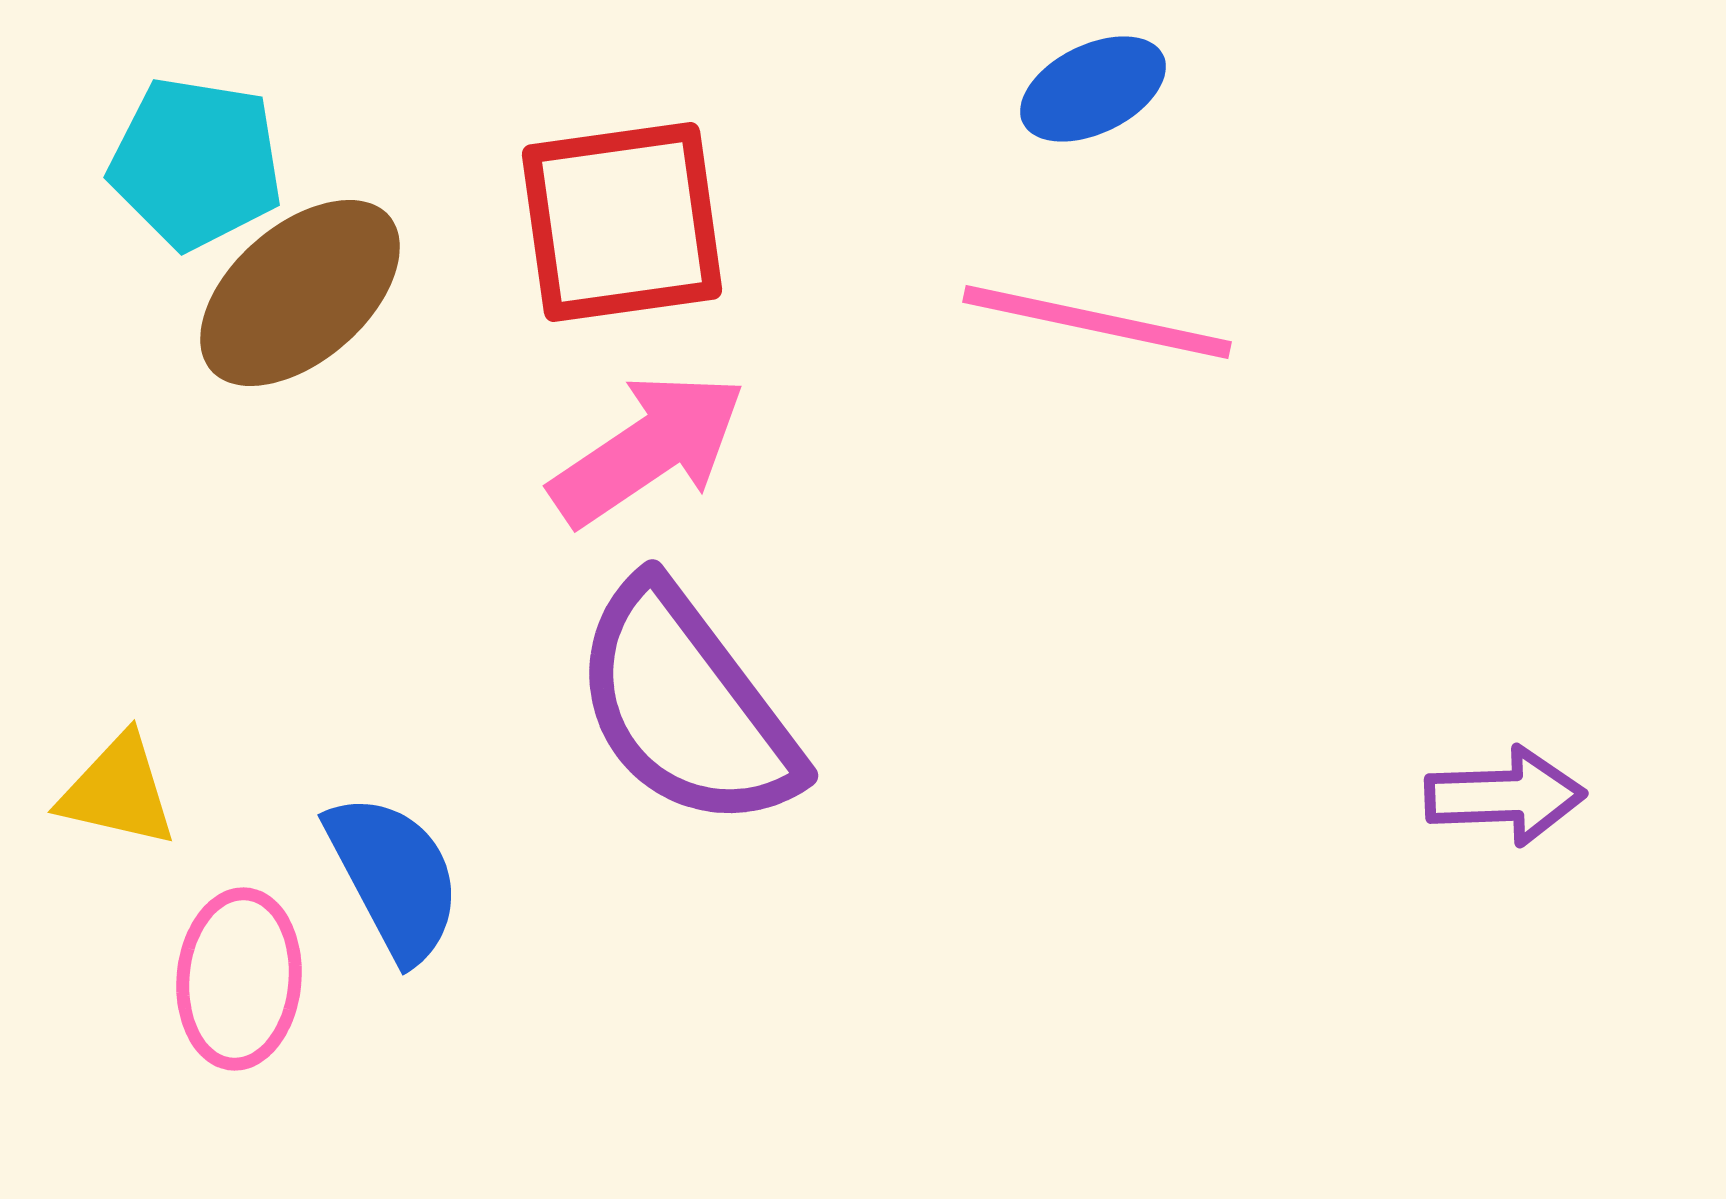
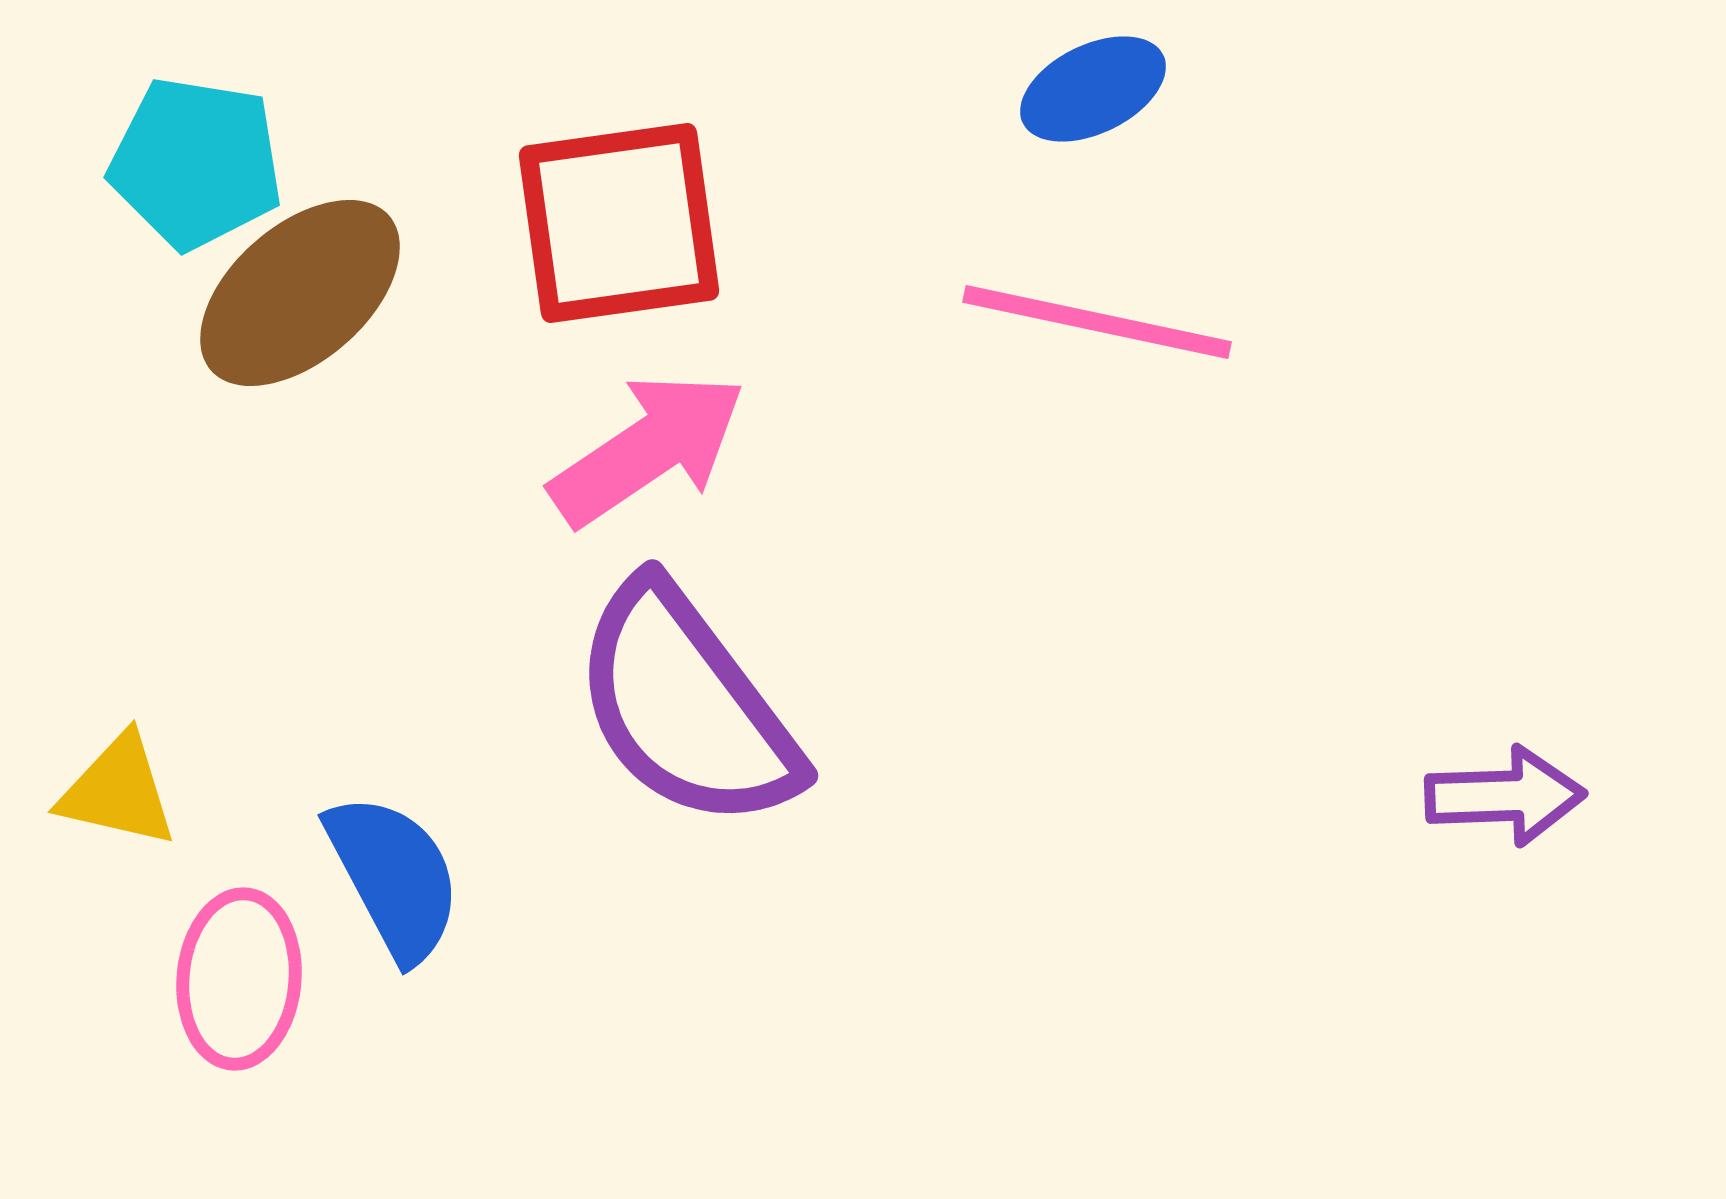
red square: moved 3 px left, 1 px down
